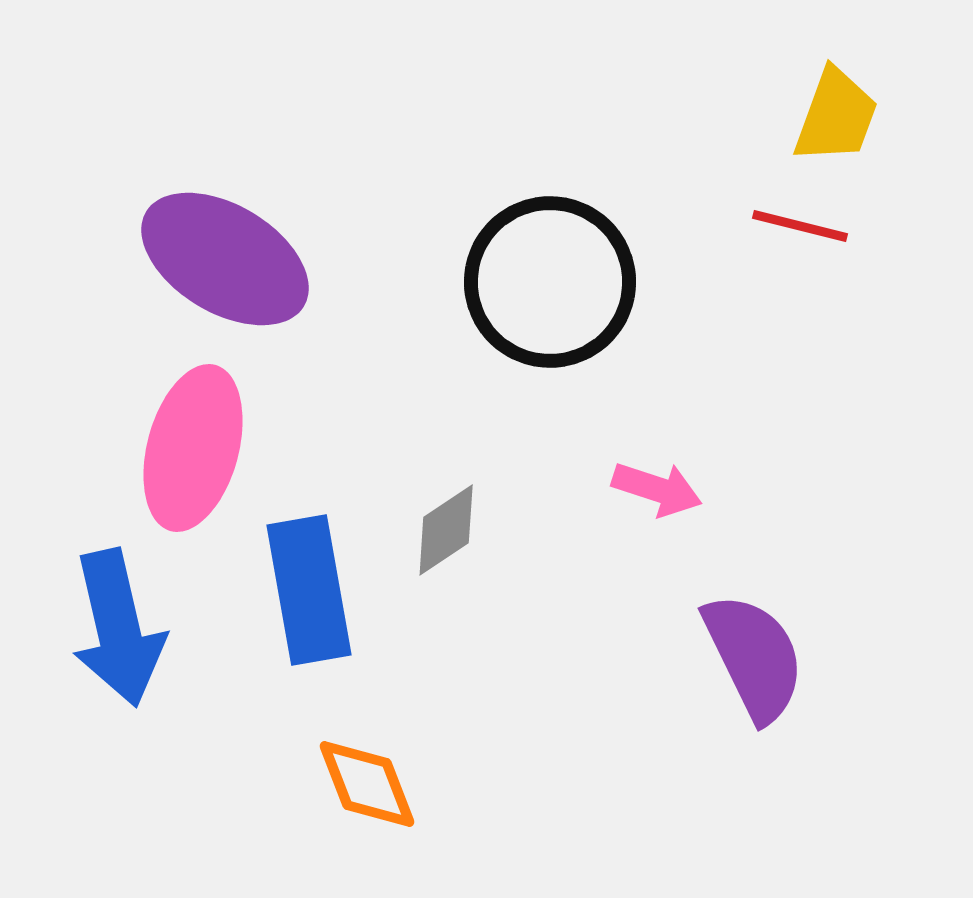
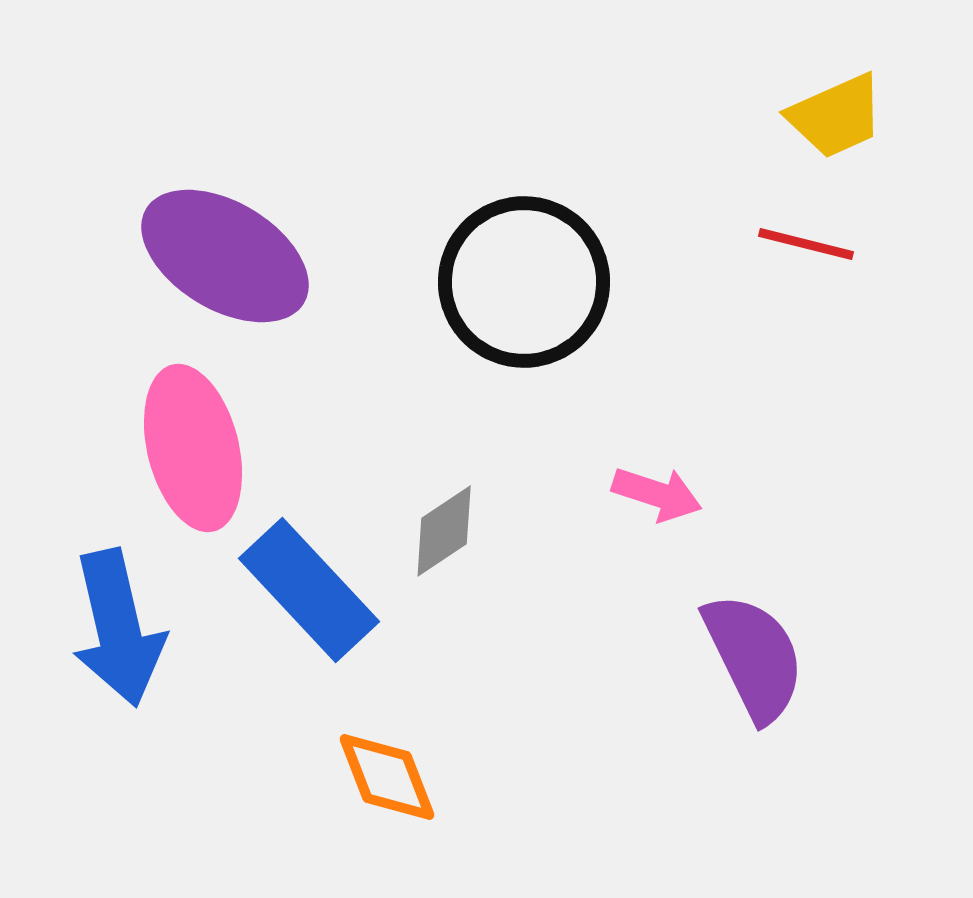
yellow trapezoid: rotated 46 degrees clockwise
red line: moved 6 px right, 18 px down
purple ellipse: moved 3 px up
black circle: moved 26 px left
pink ellipse: rotated 29 degrees counterclockwise
pink arrow: moved 5 px down
gray diamond: moved 2 px left, 1 px down
blue rectangle: rotated 33 degrees counterclockwise
orange diamond: moved 20 px right, 7 px up
